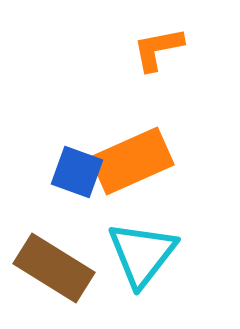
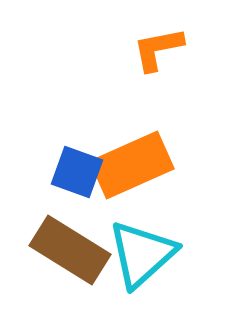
orange rectangle: moved 4 px down
cyan triangle: rotated 10 degrees clockwise
brown rectangle: moved 16 px right, 18 px up
